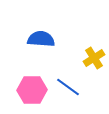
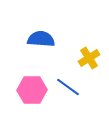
yellow cross: moved 5 px left
